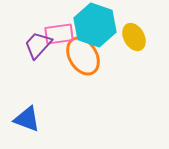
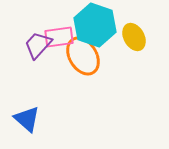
pink rectangle: moved 3 px down
blue triangle: rotated 20 degrees clockwise
